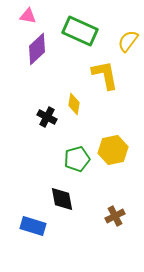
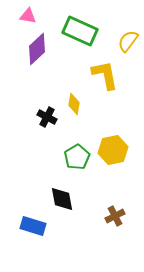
green pentagon: moved 2 px up; rotated 15 degrees counterclockwise
